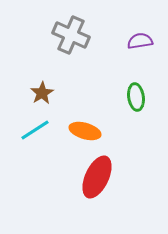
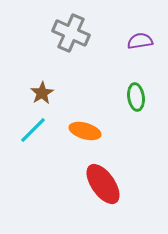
gray cross: moved 2 px up
cyan line: moved 2 px left; rotated 12 degrees counterclockwise
red ellipse: moved 6 px right, 7 px down; rotated 60 degrees counterclockwise
